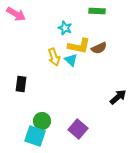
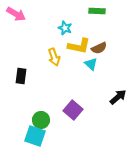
cyan triangle: moved 20 px right, 4 px down
black rectangle: moved 8 px up
green circle: moved 1 px left, 1 px up
purple square: moved 5 px left, 19 px up
